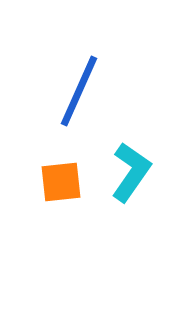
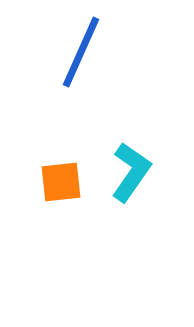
blue line: moved 2 px right, 39 px up
